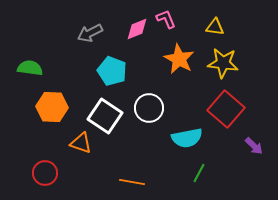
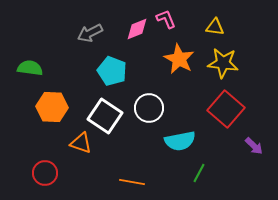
cyan semicircle: moved 7 px left, 3 px down
